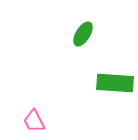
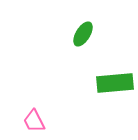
green rectangle: rotated 9 degrees counterclockwise
